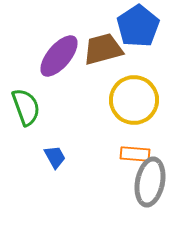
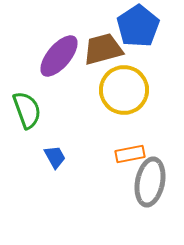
yellow circle: moved 10 px left, 10 px up
green semicircle: moved 1 px right, 3 px down
orange rectangle: moved 5 px left; rotated 16 degrees counterclockwise
